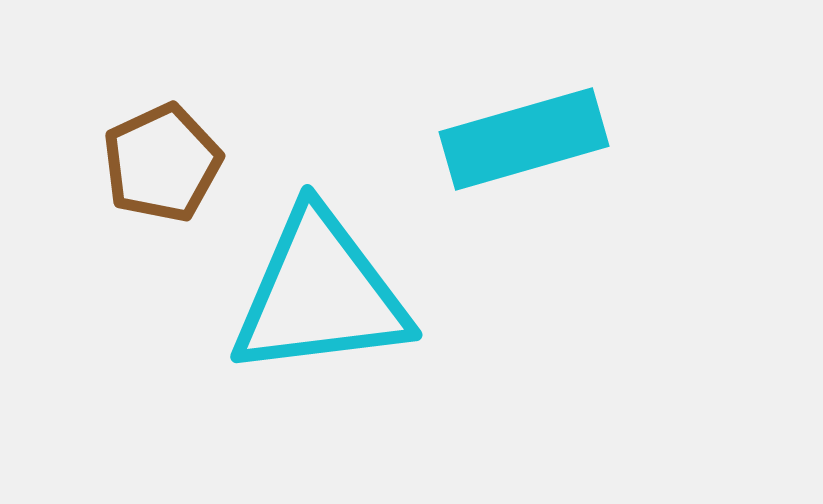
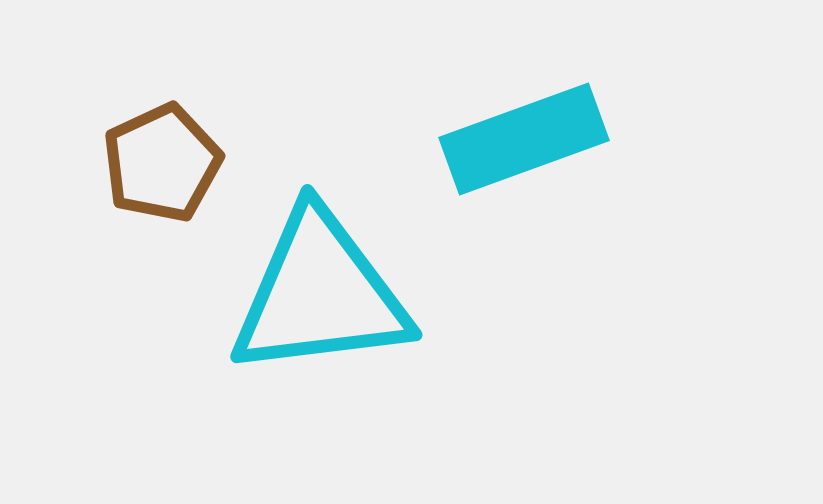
cyan rectangle: rotated 4 degrees counterclockwise
